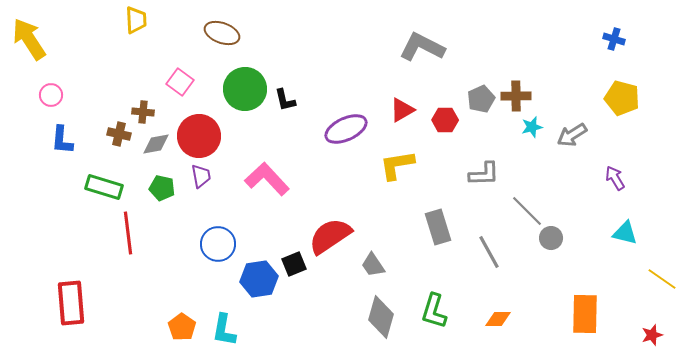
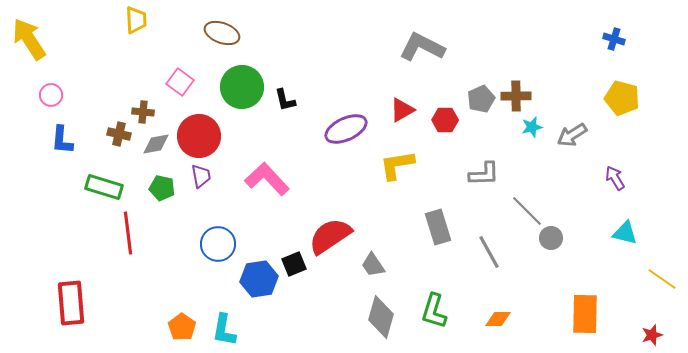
green circle at (245, 89): moved 3 px left, 2 px up
